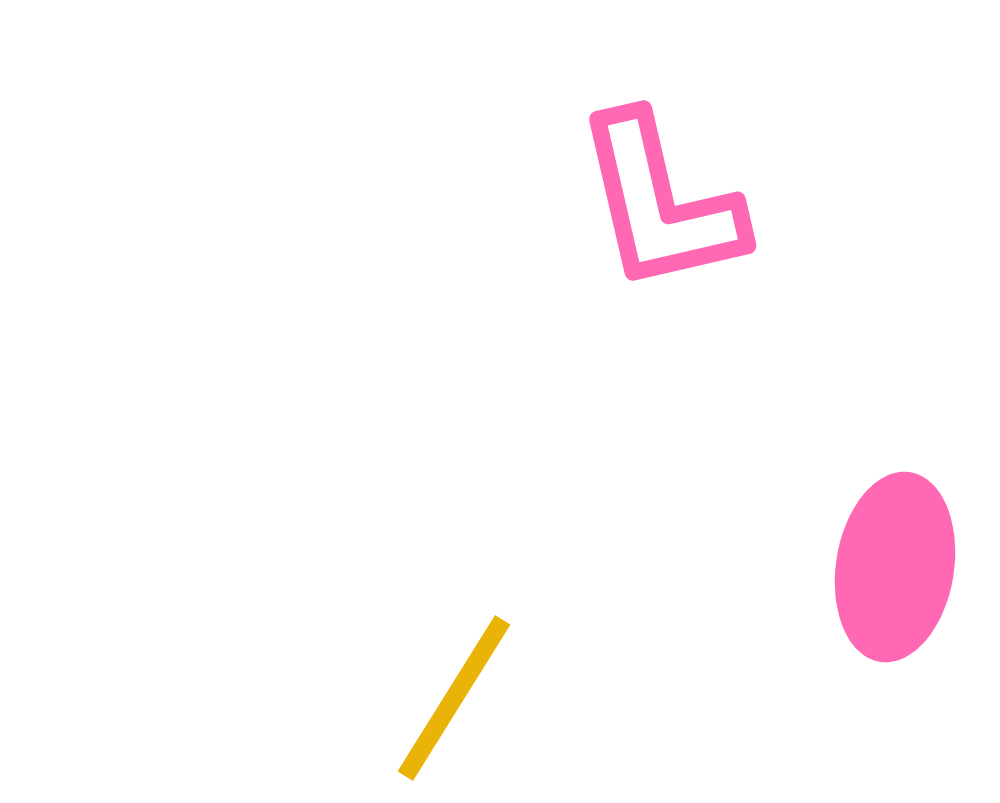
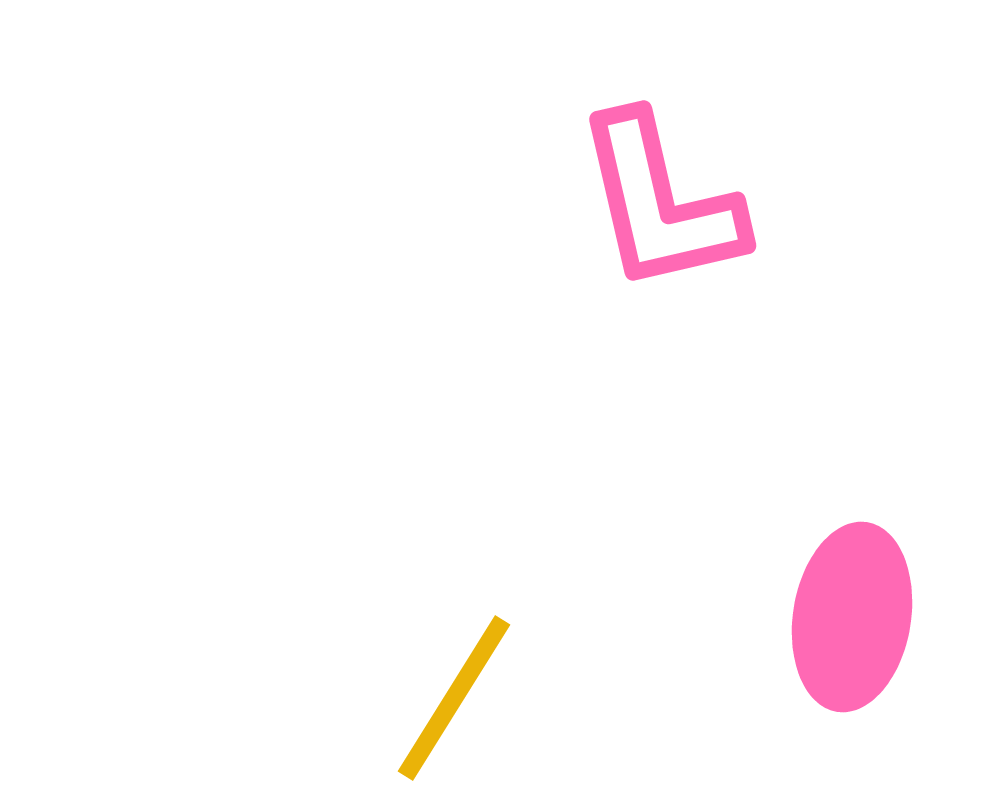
pink ellipse: moved 43 px left, 50 px down
